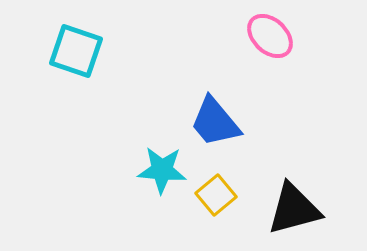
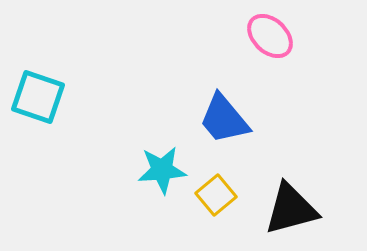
cyan square: moved 38 px left, 46 px down
blue trapezoid: moved 9 px right, 3 px up
cyan star: rotated 9 degrees counterclockwise
black triangle: moved 3 px left
